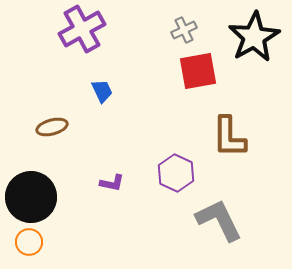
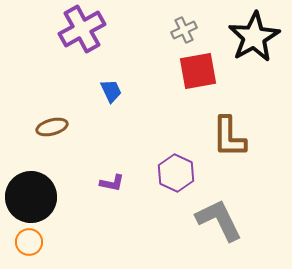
blue trapezoid: moved 9 px right
